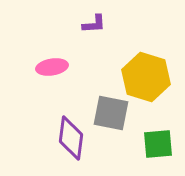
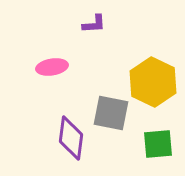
yellow hexagon: moved 7 px right, 5 px down; rotated 9 degrees clockwise
